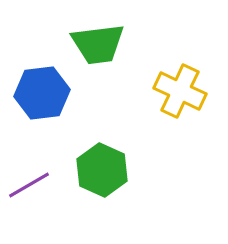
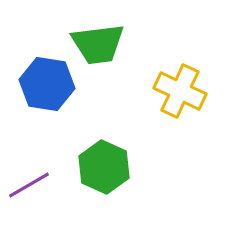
blue hexagon: moved 5 px right, 9 px up; rotated 16 degrees clockwise
green hexagon: moved 2 px right, 3 px up
